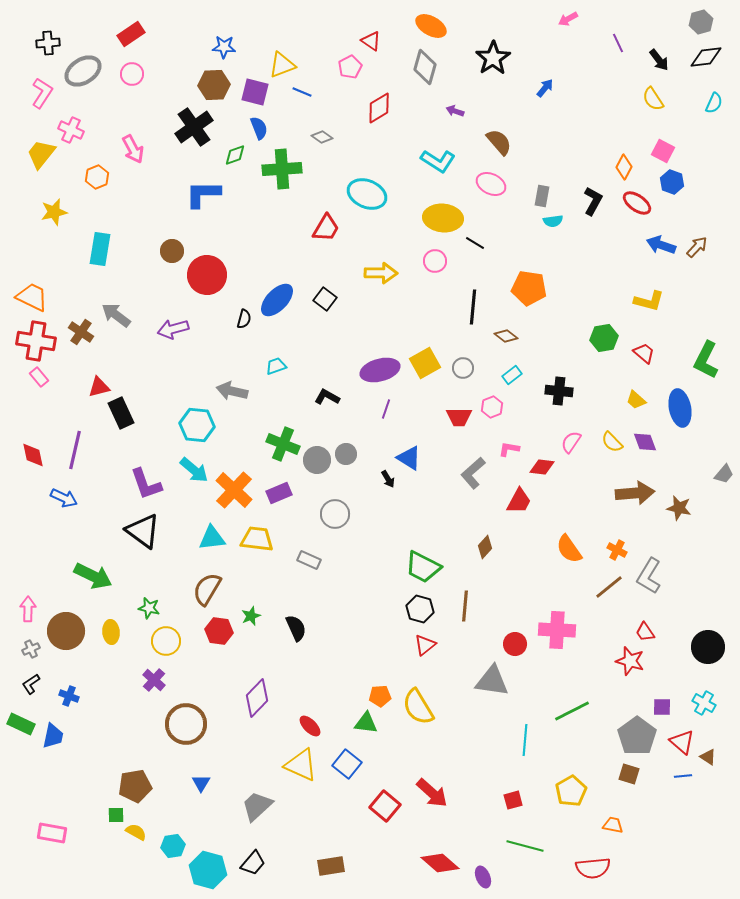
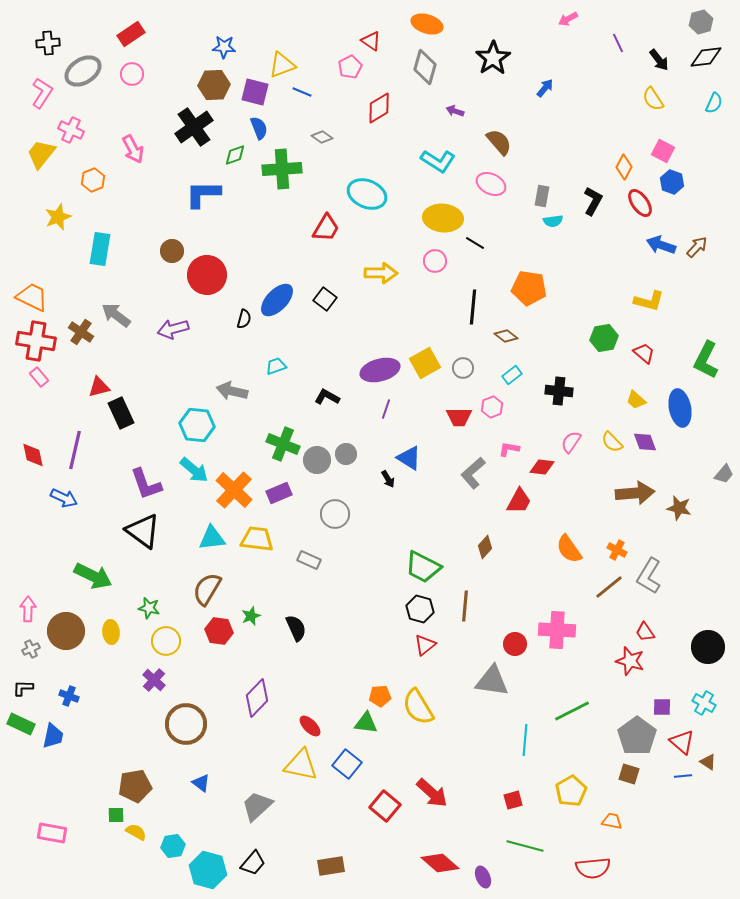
orange ellipse at (431, 26): moved 4 px left, 2 px up; rotated 12 degrees counterclockwise
orange hexagon at (97, 177): moved 4 px left, 3 px down
red ellipse at (637, 203): moved 3 px right; rotated 20 degrees clockwise
yellow star at (54, 212): moved 4 px right, 5 px down; rotated 8 degrees counterclockwise
black L-shape at (31, 684): moved 8 px left, 4 px down; rotated 35 degrees clockwise
brown triangle at (708, 757): moved 5 px down
yellow triangle at (301, 765): rotated 12 degrees counterclockwise
blue triangle at (201, 783): rotated 24 degrees counterclockwise
orange trapezoid at (613, 825): moved 1 px left, 4 px up
